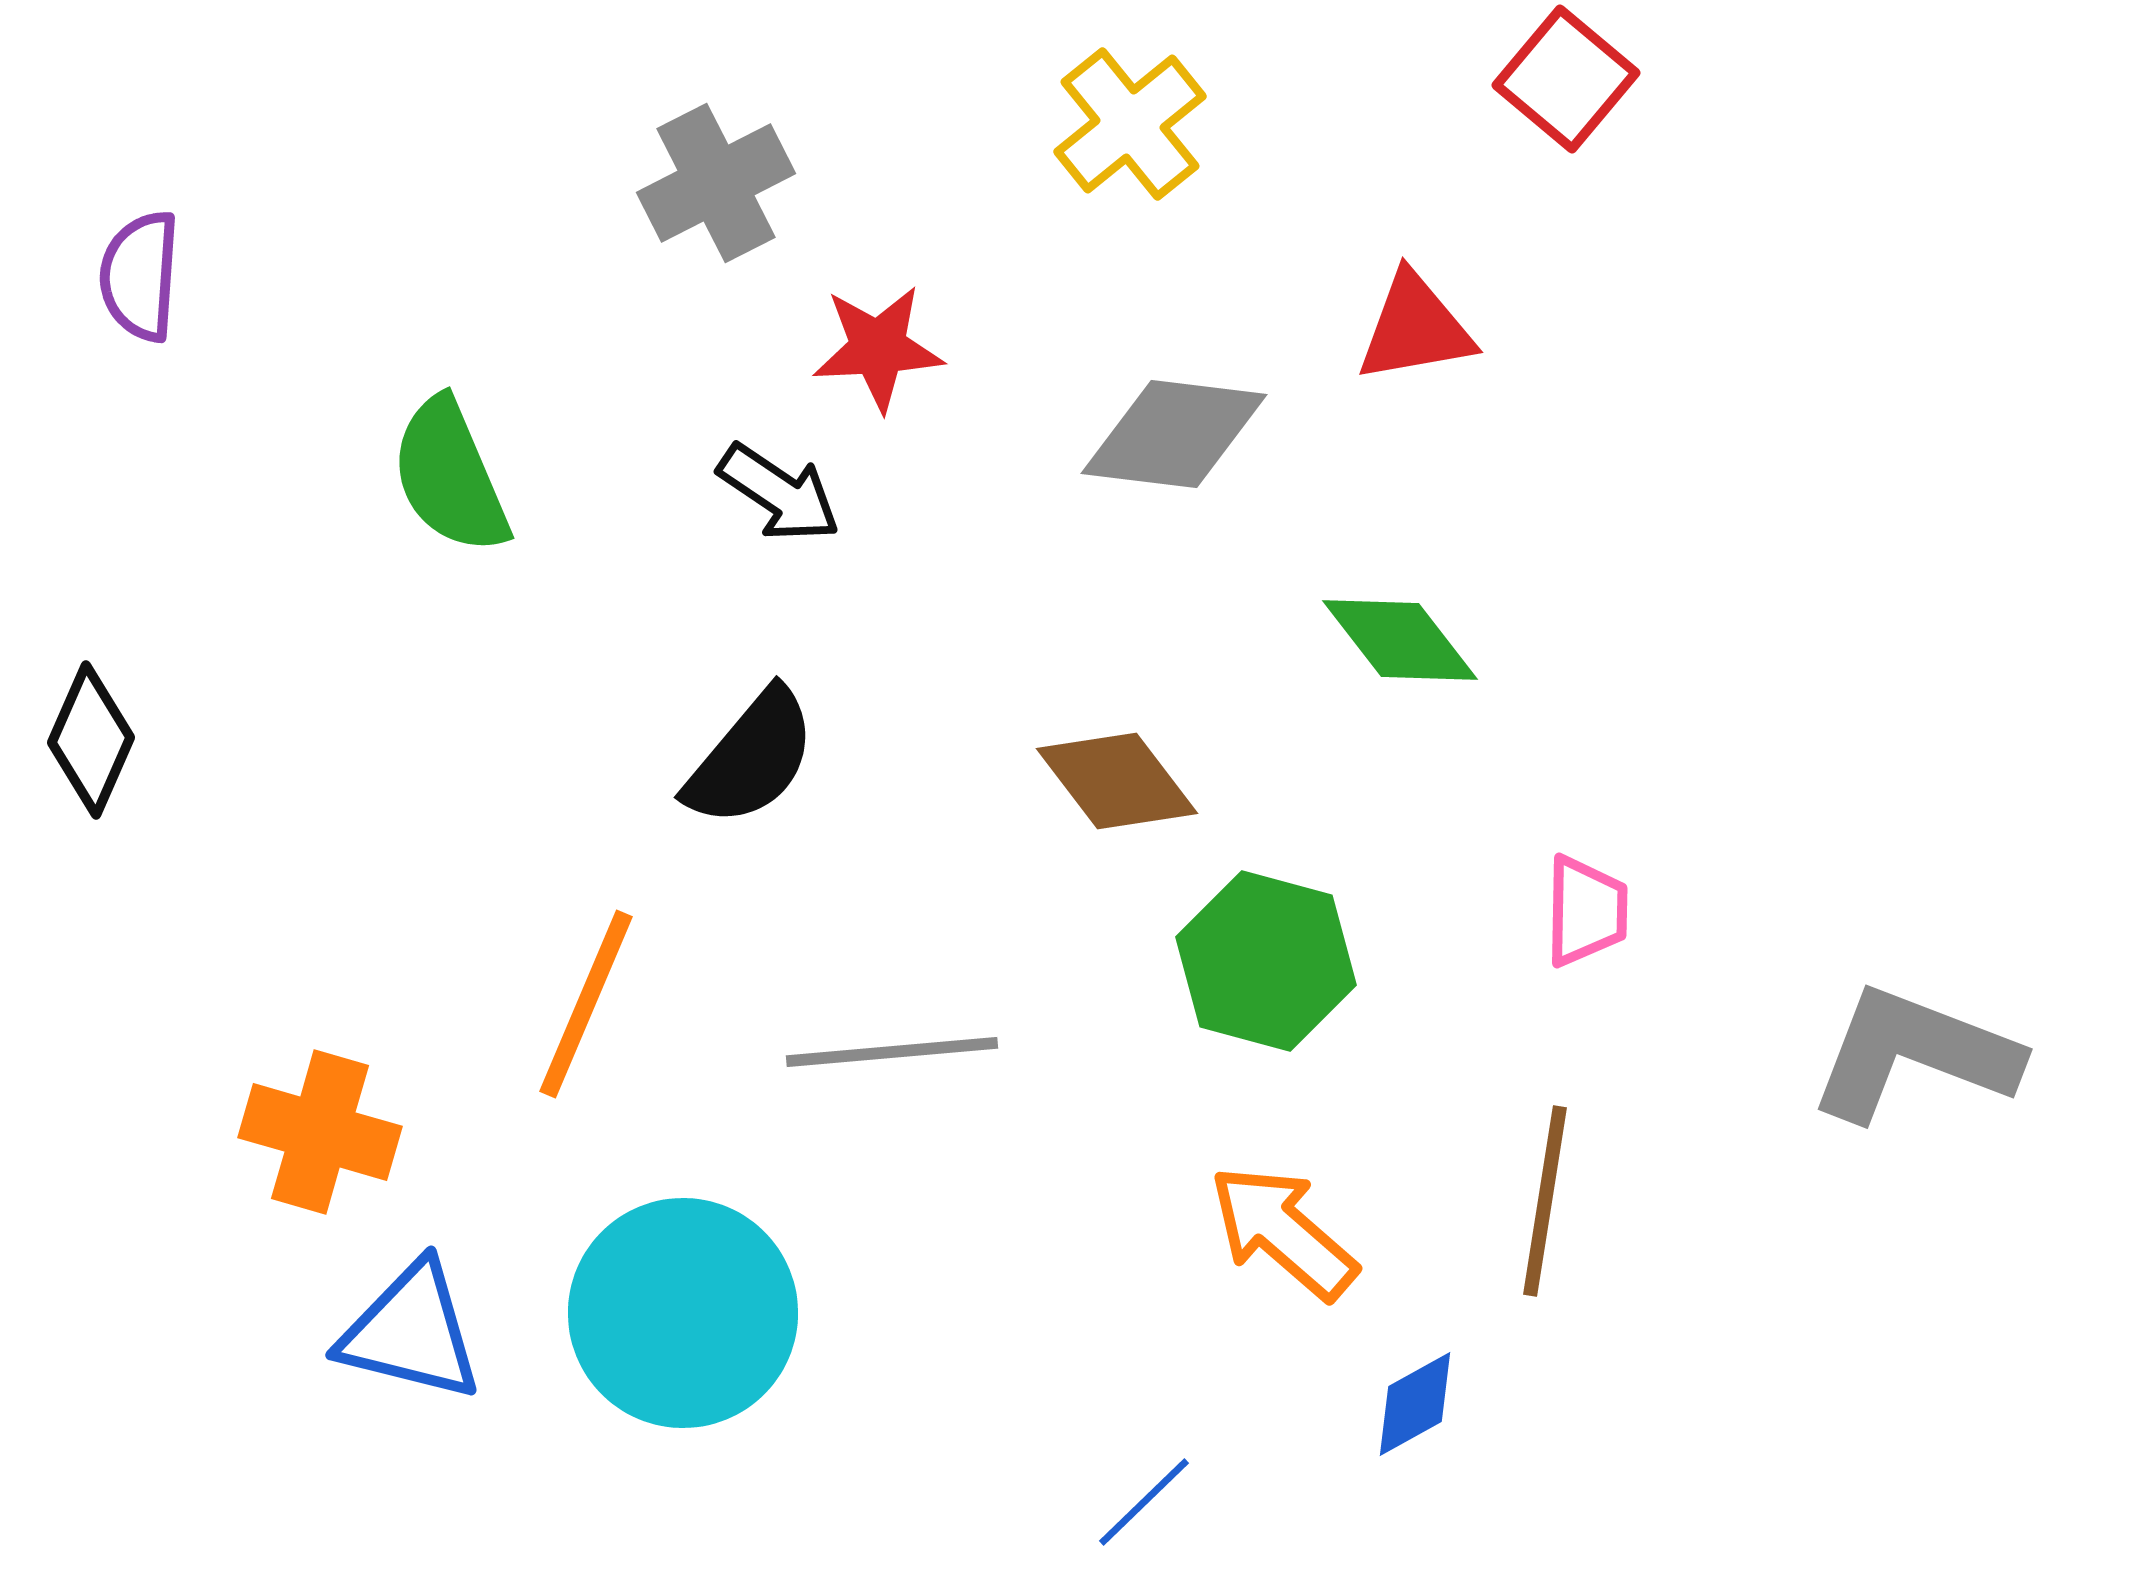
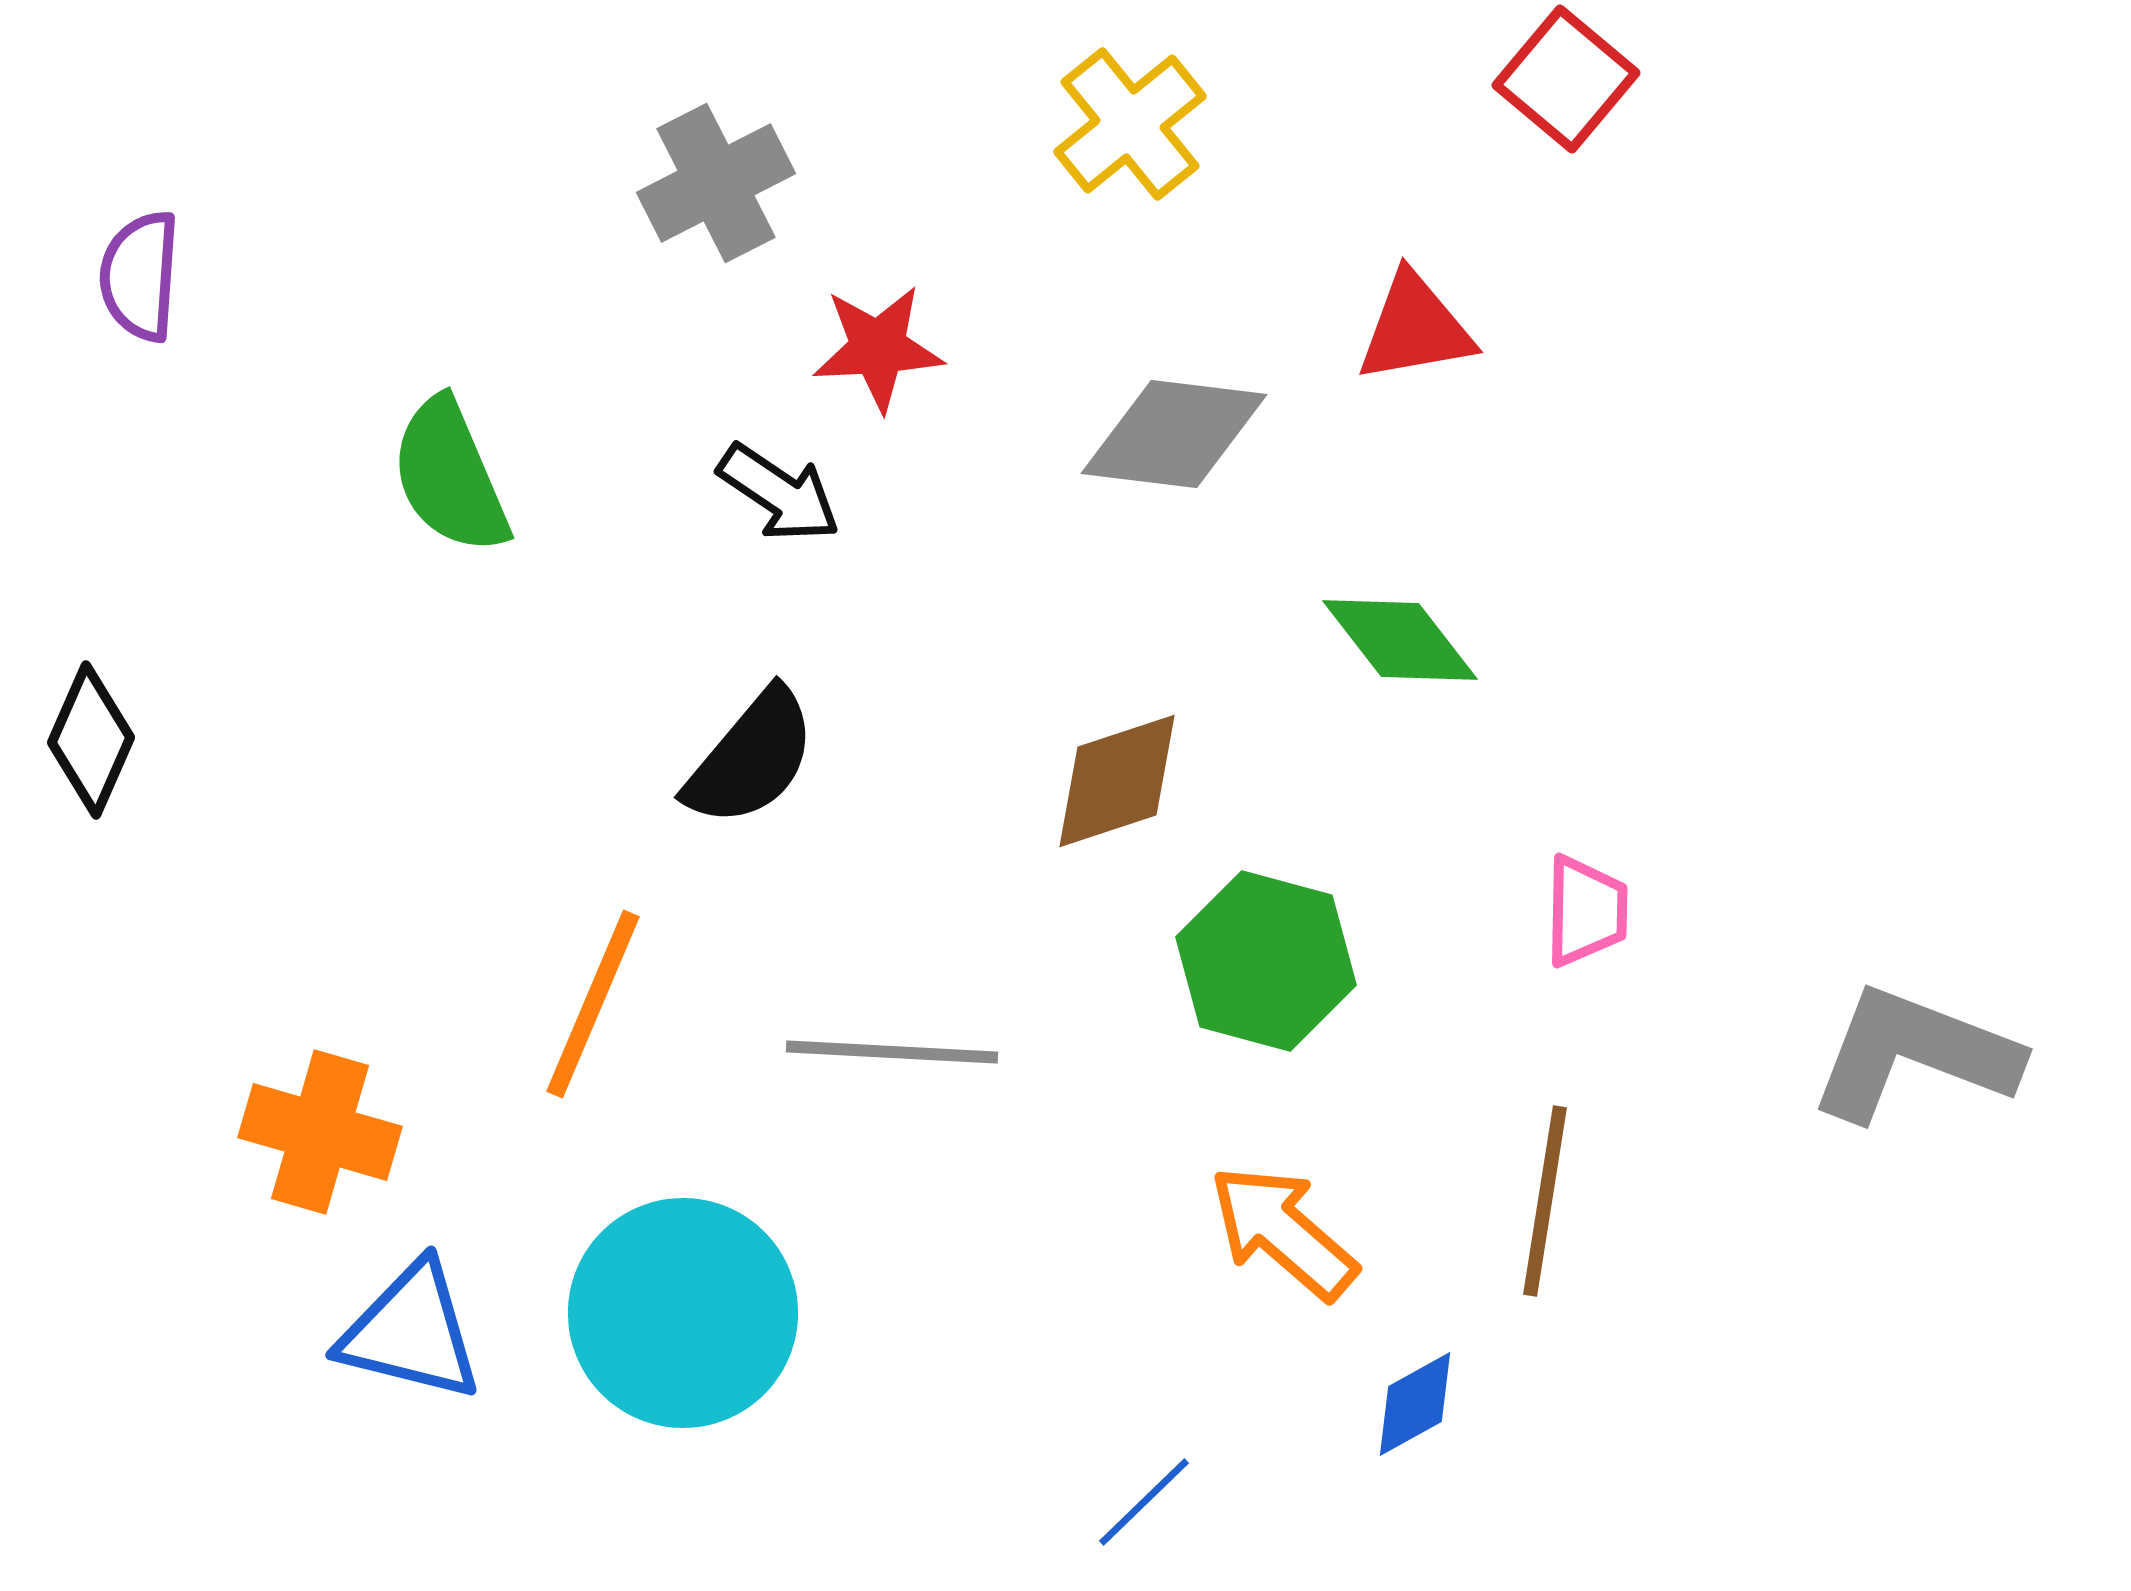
brown diamond: rotated 71 degrees counterclockwise
orange line: moved 7 px right
gray line: rotated 8 degrees clockwise
